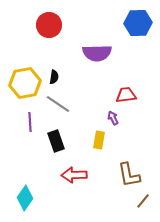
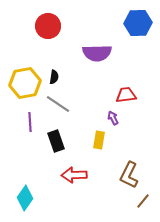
red circle: moved 1 px left, 1 px down
brown L-shape: rotated 36 degrees clockwise
